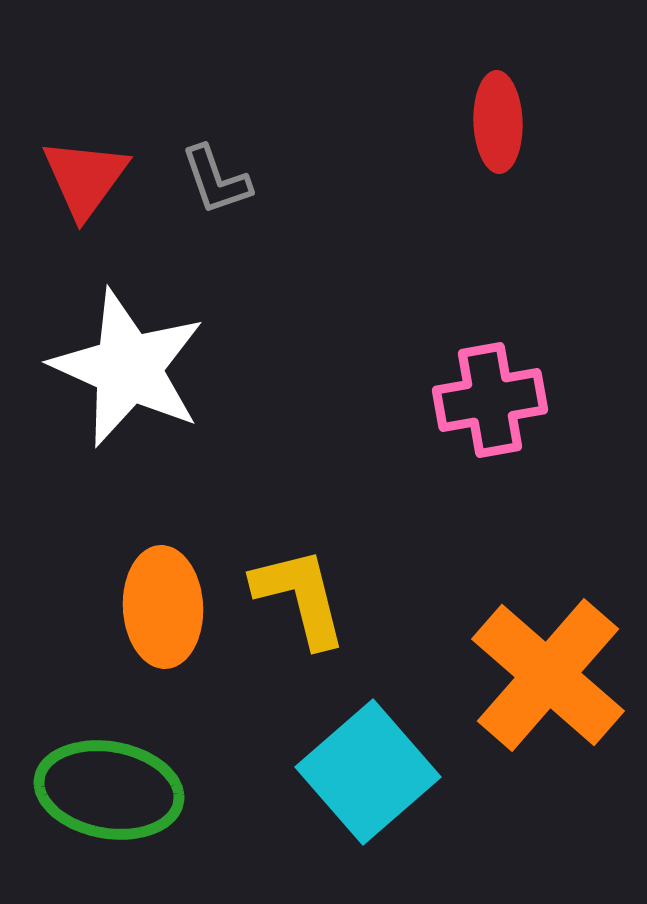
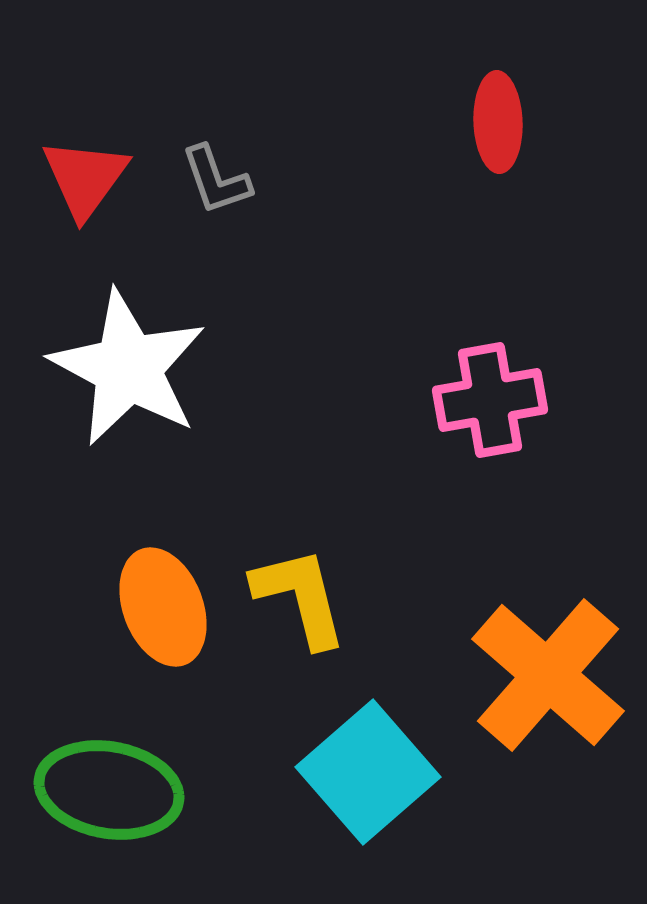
white star: rotated 4 degrees clockwise
orange ellipse: rotated 18 degrees counterclockwise
